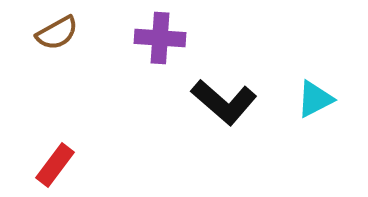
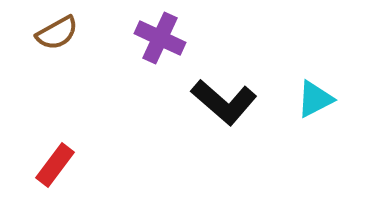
purple cross: rotated 21 degrees clockwise
